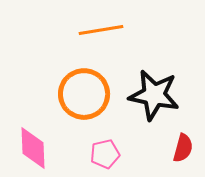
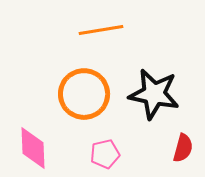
black star: moved 1 px up
